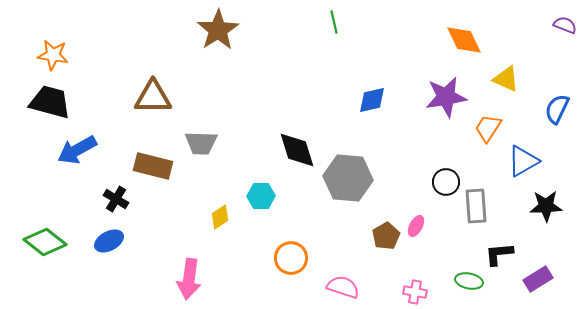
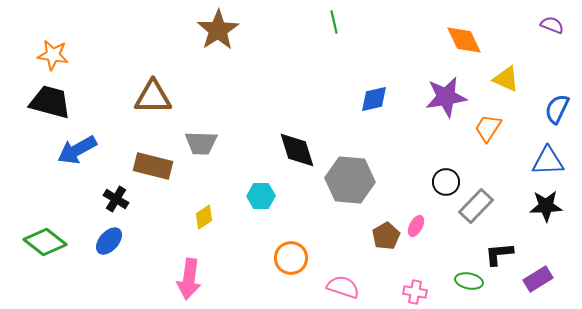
purple semicircle: moved 13 px left
blue diamond: moved 2 px right, 1 px up
blue triangle: moved 25 px right; rotated 28 degrees clockwise
gray hexagon: moved 2 px right, 2 px down
gray rectangle: rotated 48 degrees clockwise
yellow diamond: moved 16 px left
blue ellipse: rotated 20 degrees counterclockwise
